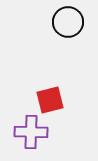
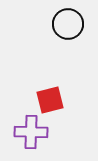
black circle: moved 2 px down
